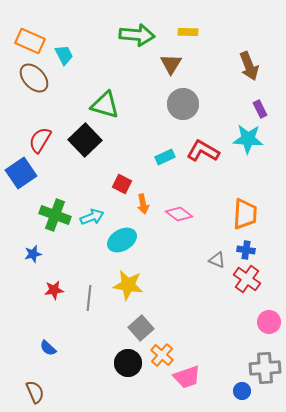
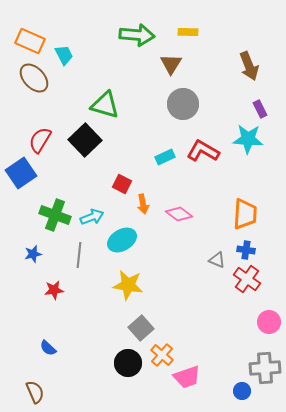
gray line: moved 10 px left, 43 px up
